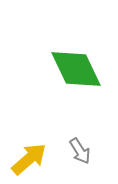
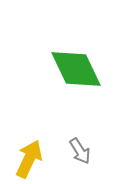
yellow arrow: rotated 24 degrees counterclockwise
